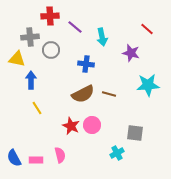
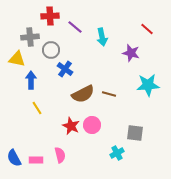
blue cross: moved 21 px left, 5 px down; rotated 28 degrees clockwise
